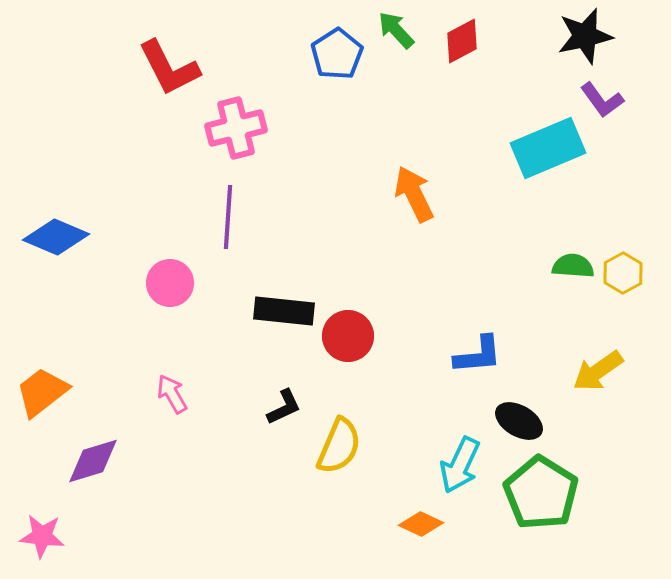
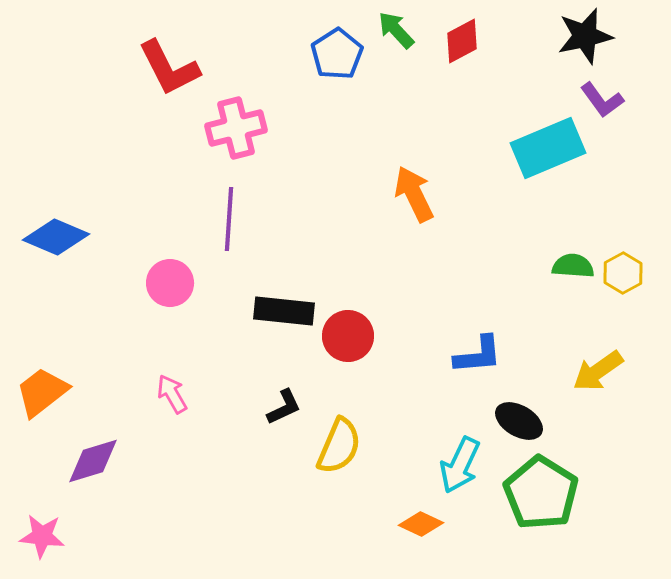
purple line: moved 1 px right, 2 px down
